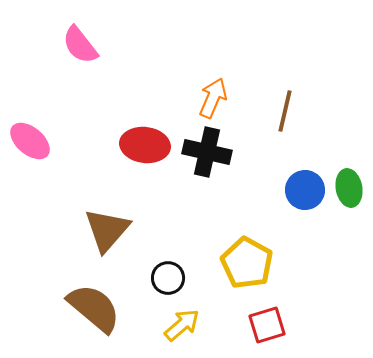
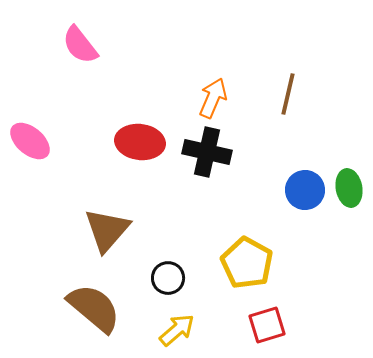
brown line: moved 3 px right, 17 px up
red ellipse: moved 5 px left, 3 px up
yellow arrow: moved 5 px left, 5 px down
